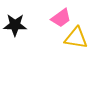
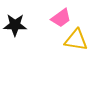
yellow triangle: moved 2 px down
